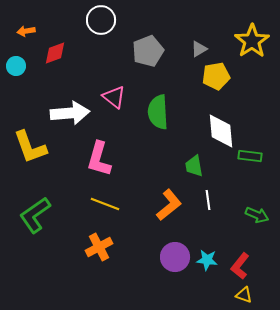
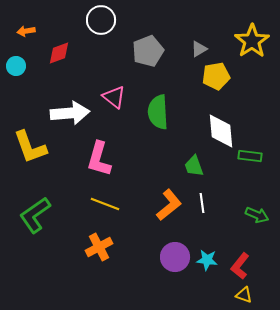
red diamond: moved 4 px right
green trapezoid: rotated 10 degrees counterclockwise
white line: moved 6 px left, 3 px down
